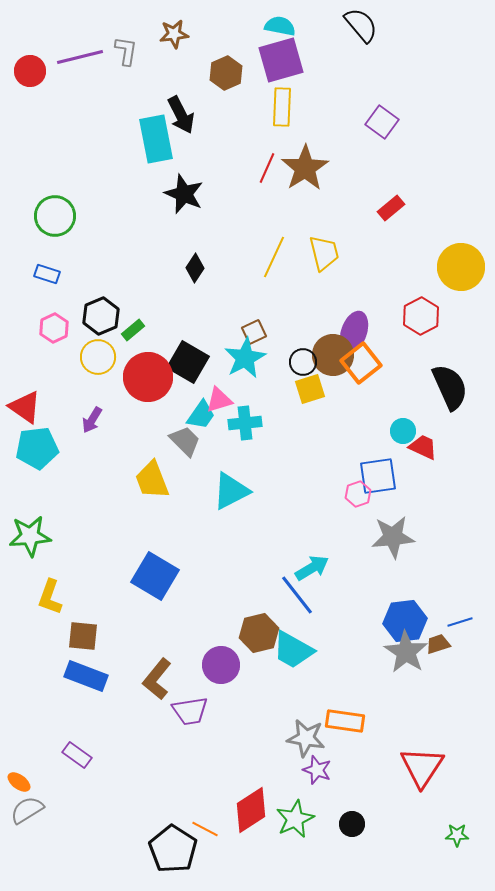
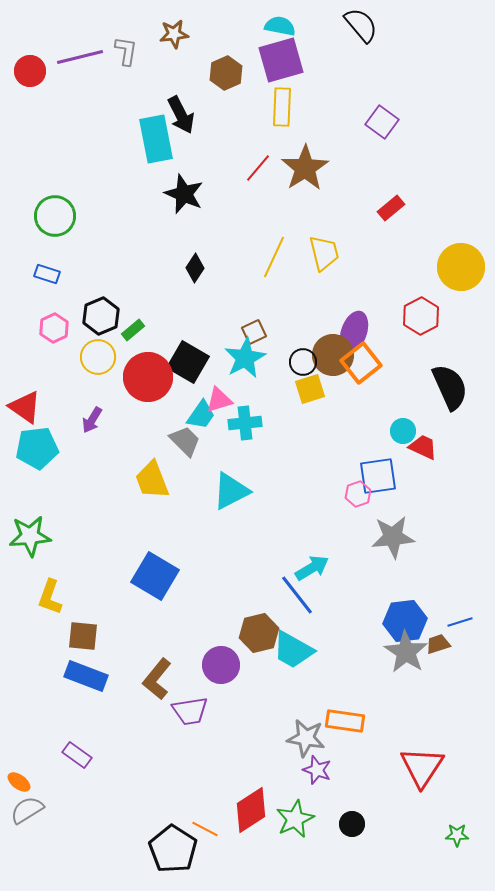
red line at (267, 168): moved 9 px left; rotated 16 degrees clockwise
